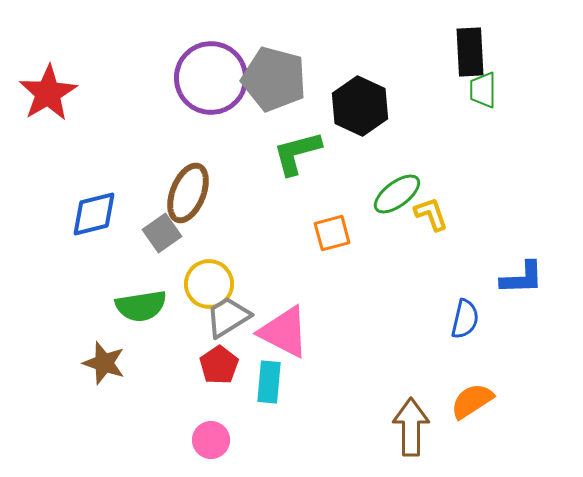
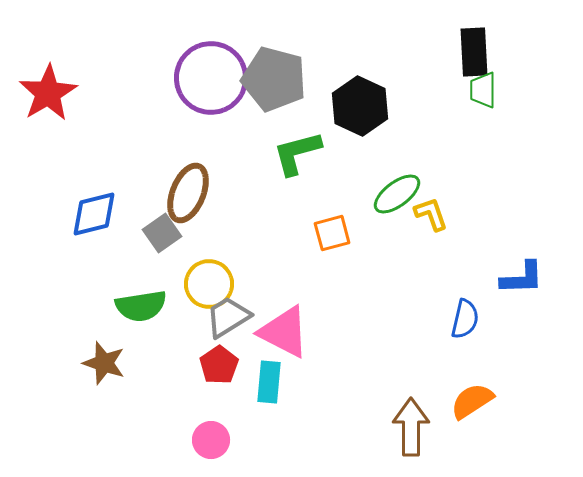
black rectangle: moved 4 px right
